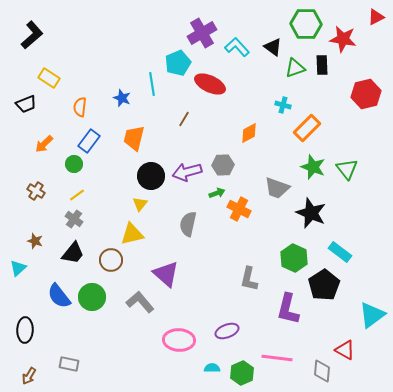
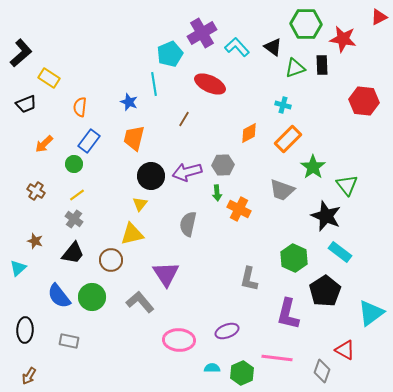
red triangle at (376, 17): moved 3 px right
black L-shape at (32, 35): moved 11 px left, 18 px down
cyan pentagon at (178, 63): moved 8 px left, 9 px up
cyan line at (152, 84): moved 2 px right
red hexagon at (366, 94): moved 2 px left, 7 px down; rotated 20 degrees clockwise
blue star at (122, 98): moved 7 px right, 4 px down
orange rectangle at (307, 128): moved 19 px left, 11 px down
green star at (313, 167): rotated 15 degrees clockwise
green triangle at (347, 169): moved 16 px down
gray trapezoid at (277, 188): moved 5 px right, 2 px down
green arrow at (217, 193): rotated 105 degrees clockwise
black star at (311, 213): moved 15 px right, 3 px down
purple triangle at (166, 274): rotated 16 degrees clockwise
black pentagon at (324, 285): moved 1 px right, 6 px down
purple L-shape at (288, 309): moved 5 px down
cyan triangle at (372, 315): moved 1 px left, 2 px up
gray rectangle at (69, 364): moved 23 px up
gray diamond at (322, 371): rotated 15 degrees clockwise
